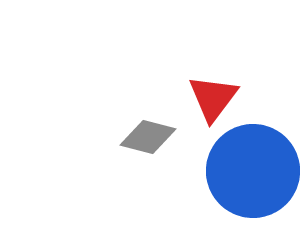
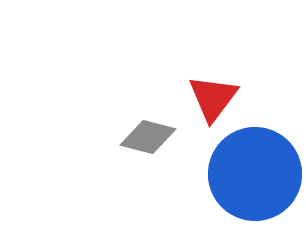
blue circle: moved 2 px right, 3 px down
